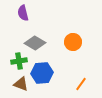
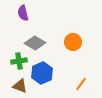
blue hexagon: rotated 20 degrees counterclockwise
brown triangle: moved 1 px left, 2 px down
